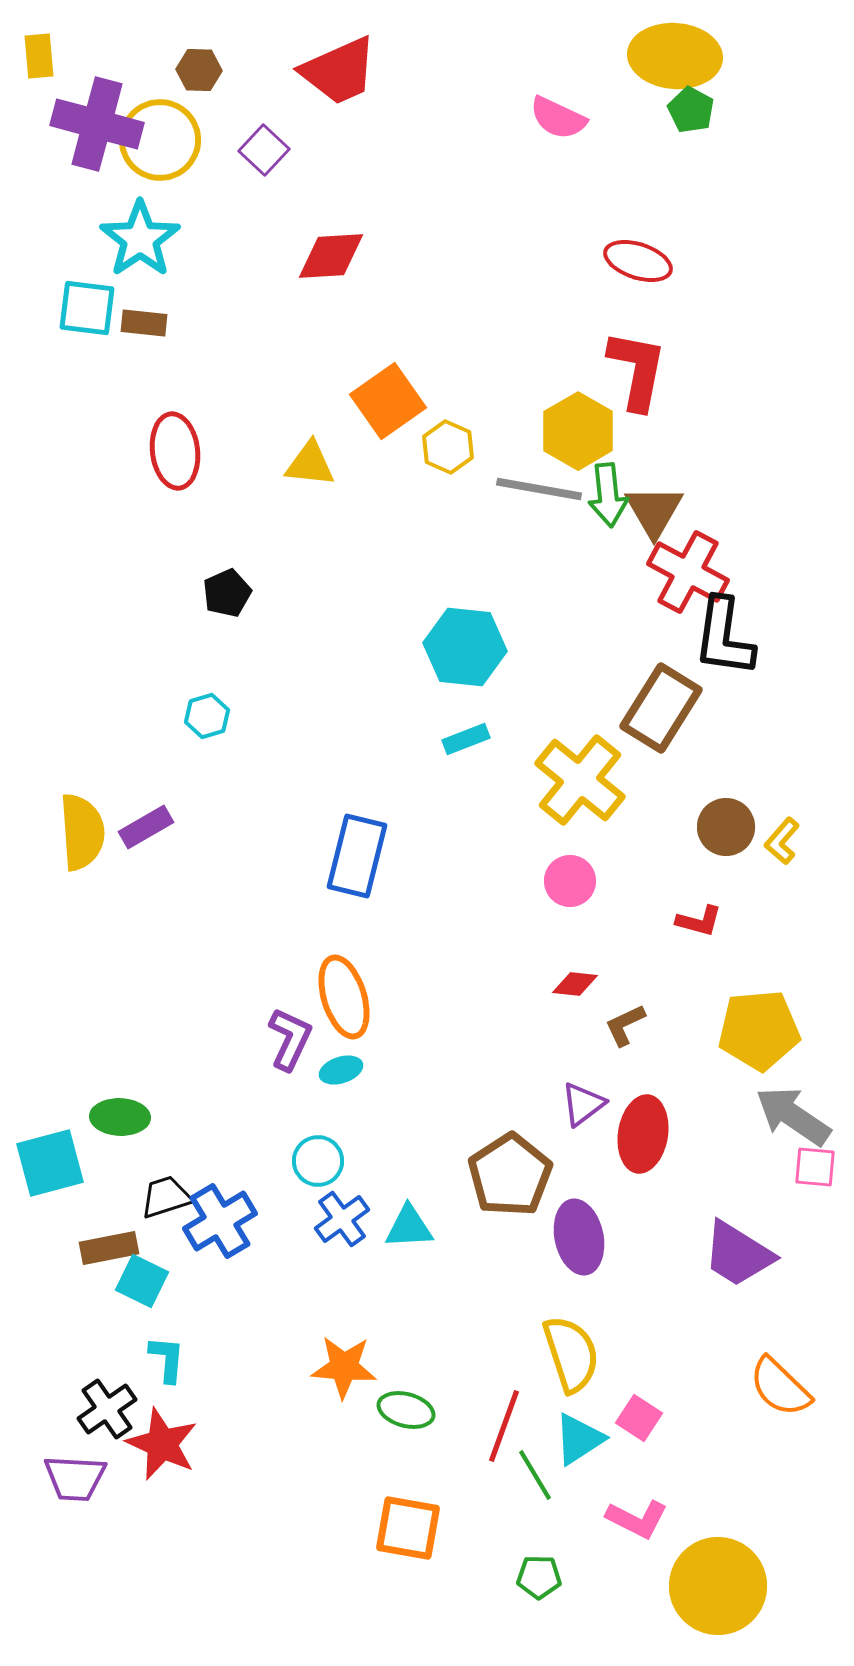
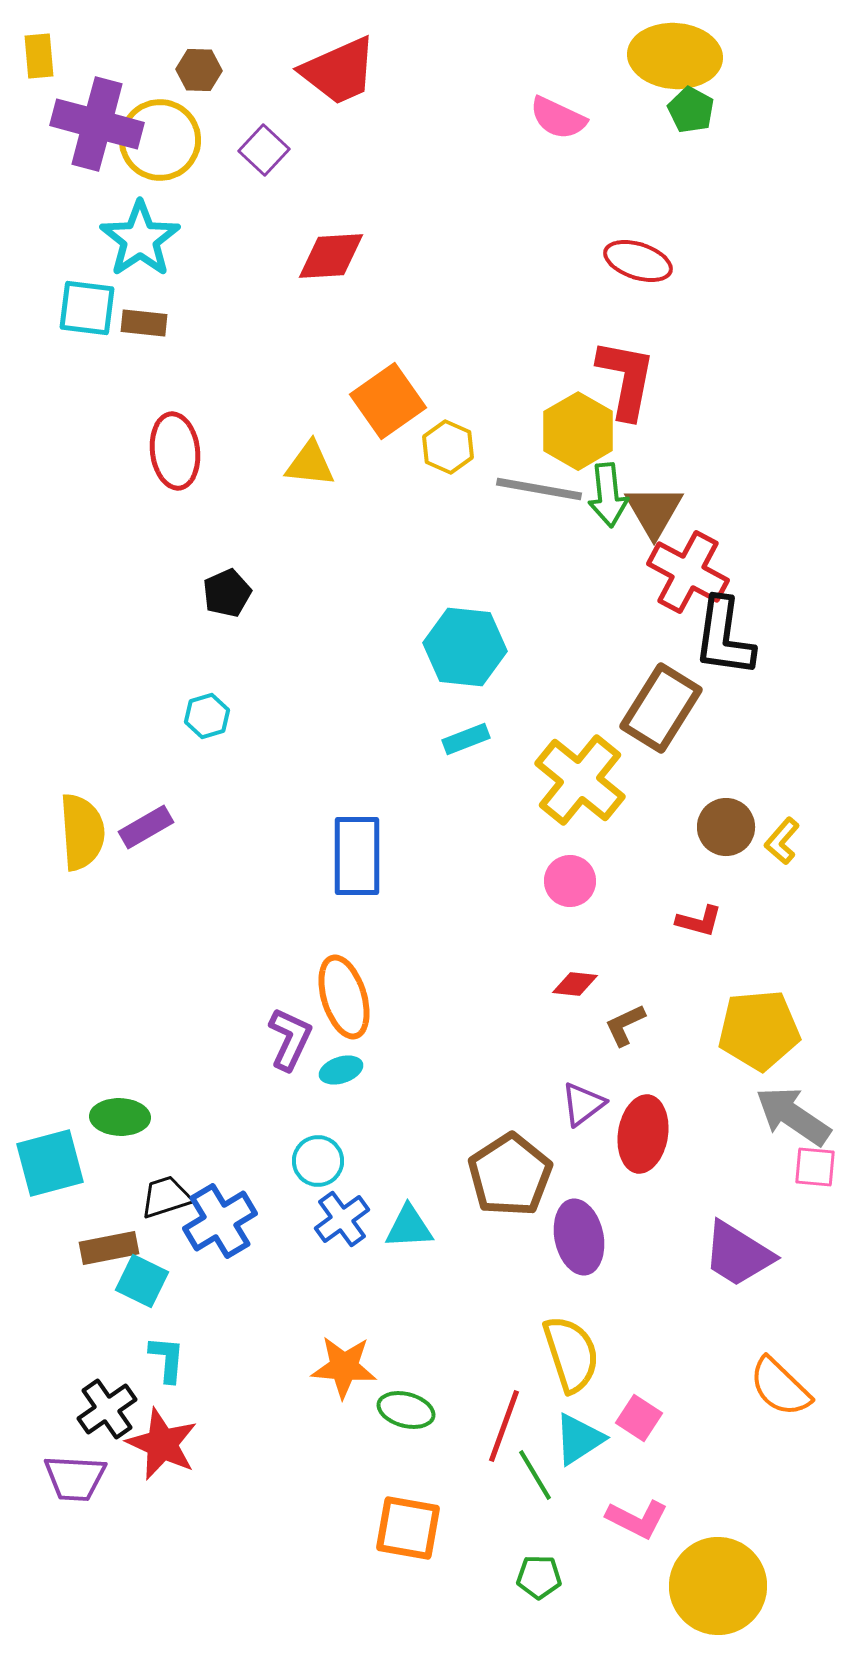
red L-shape at (637, 370): moved 11 px left, 9 px down
blue rectangle at (357, 856): rotated 14 degrees counterclockwise
